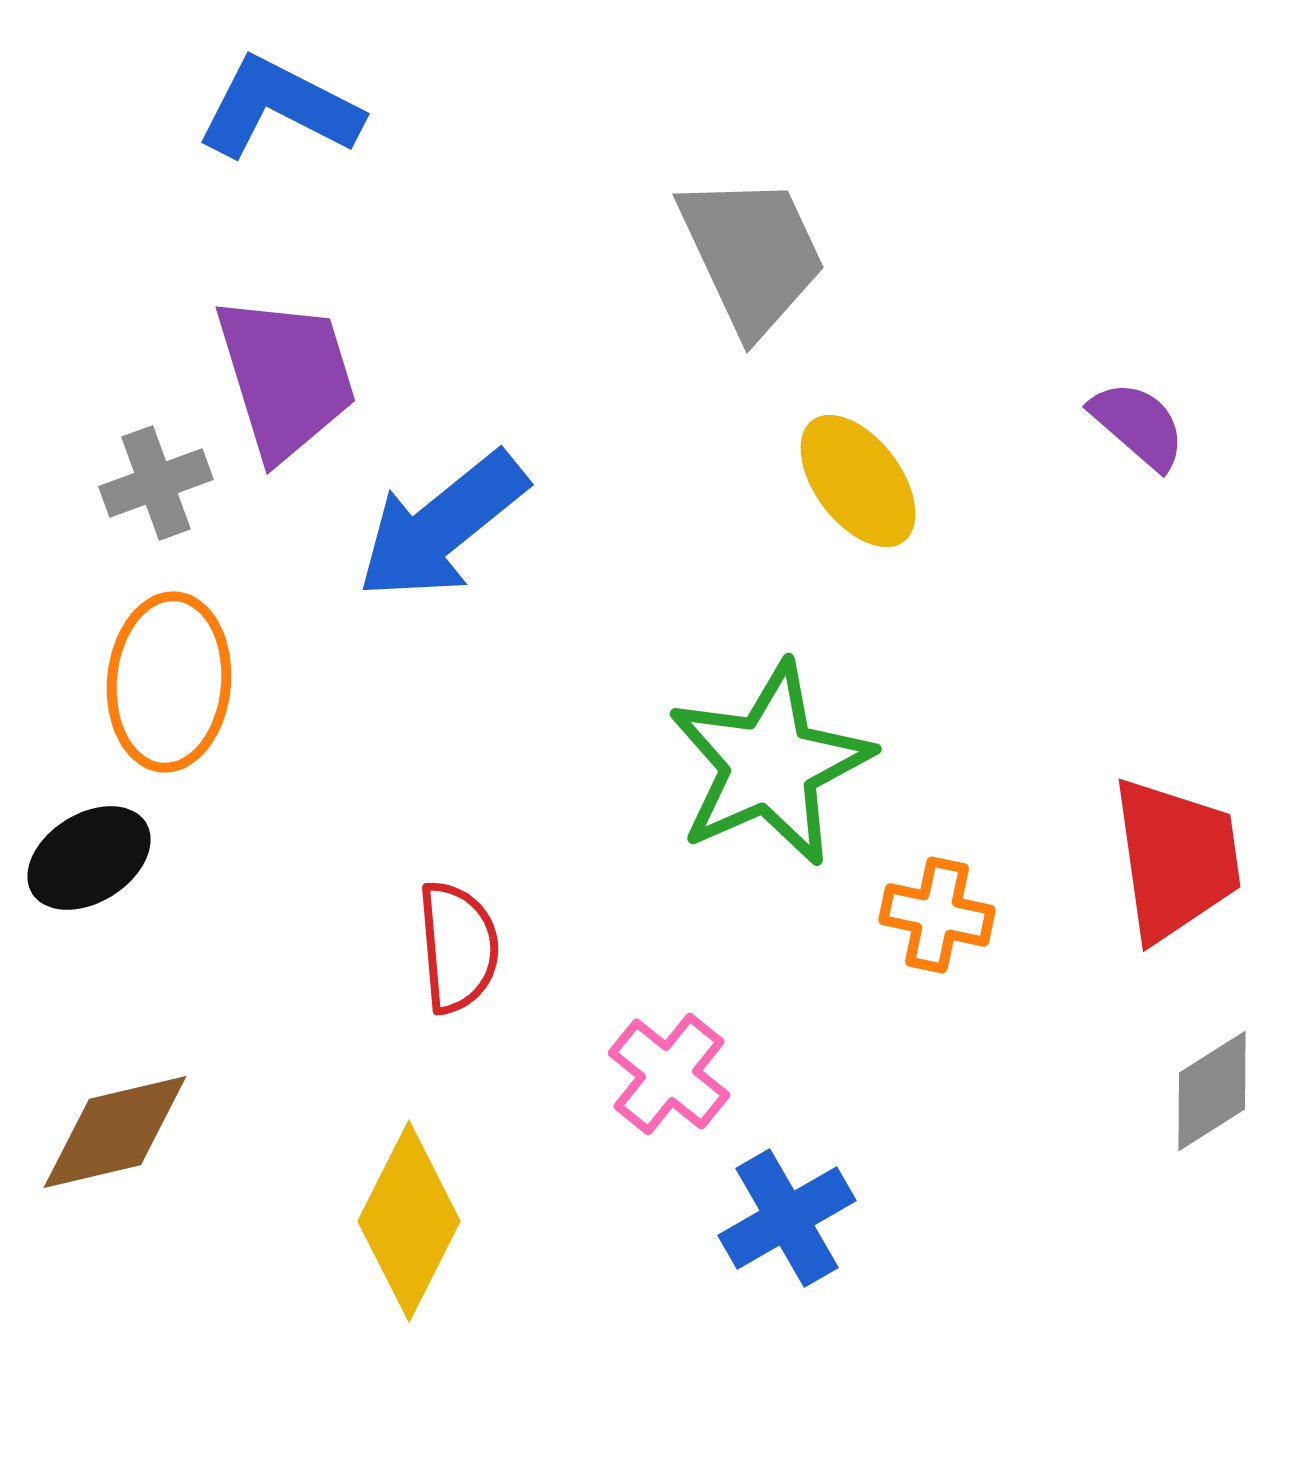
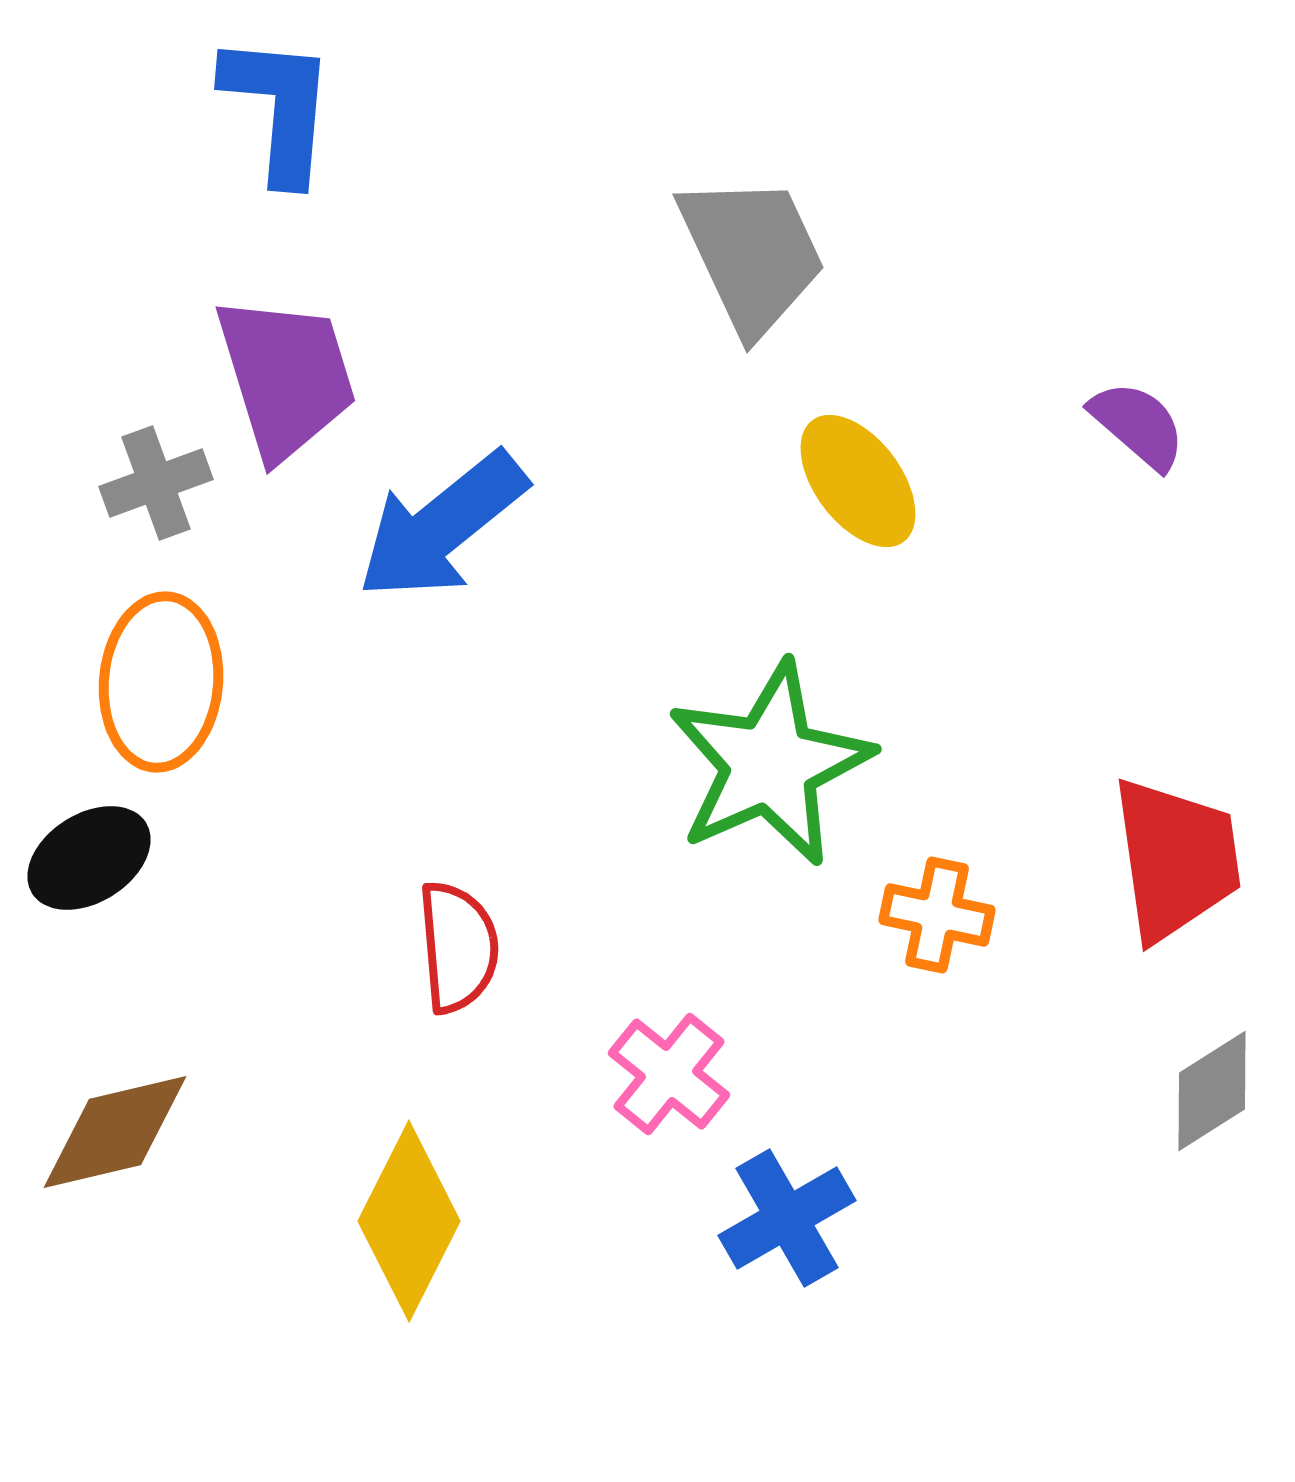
blue L-shape: rotated 68 degrees clockwise
orange ellipse: moved 8 px left
